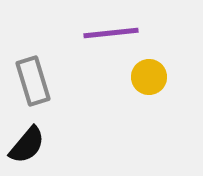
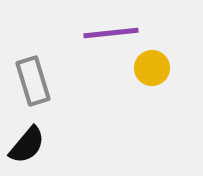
yellow circle: moved 3 px right, 9 px up
